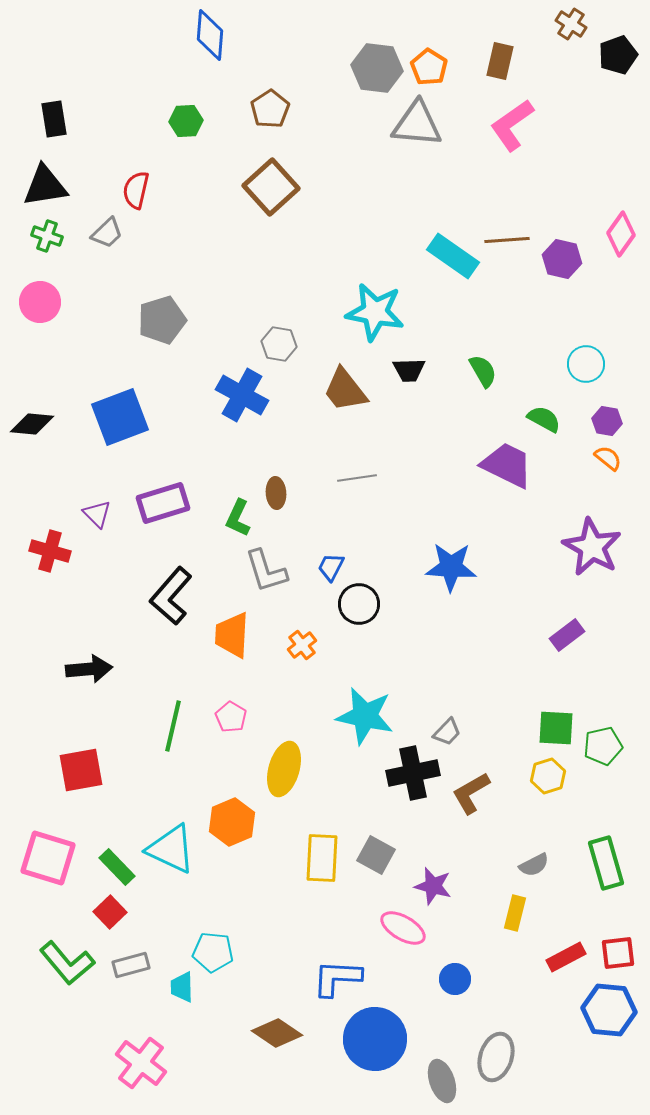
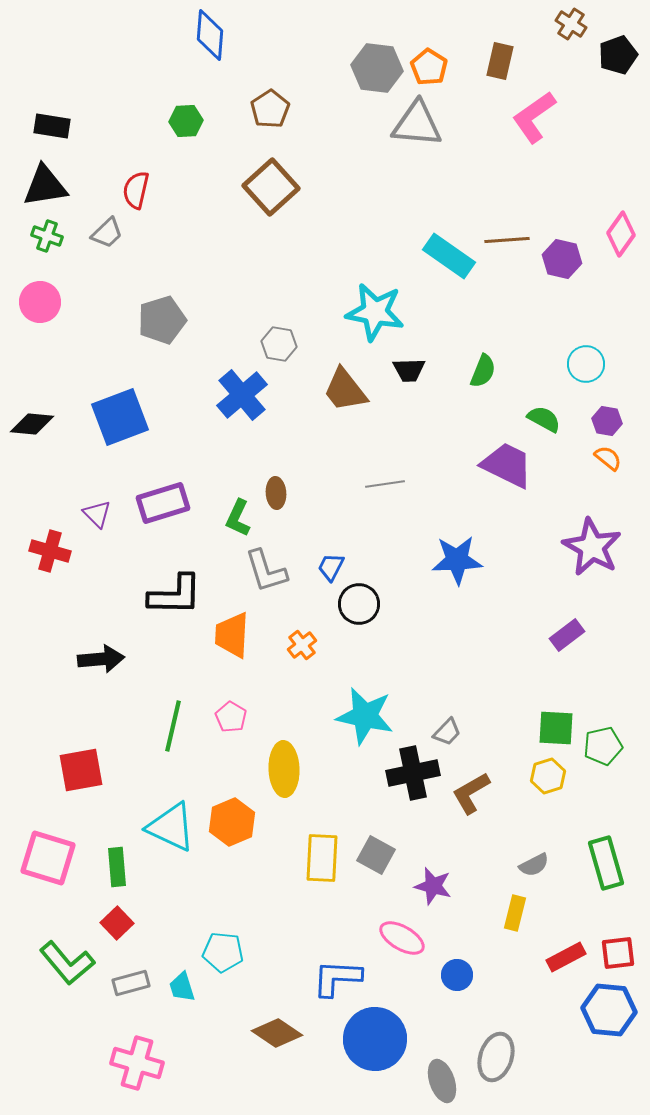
black rectangle at (54, 119): moved 2 px left, 7 px down; rotated 72 degrees counterclockwise
pink L-shape at (512, 125): moved 22 px right, 8 px up
cyan rectangle at (453, 256): moved 4 px left
green semicircle at (483, 371): rotated 52 degrees clockwise
blue cross at (242, 395): rotated 21 degrees clockwise
gray line at (357, 478): moved 28 px right, 6 px down
blue star at (451, 567): moved 6 px right, 7 px up; rotated 6 degrees counterclockwise
black L-shape at (171, 596): moved 4 px right, 1 px up; rotated 130 degrees counterclockwise
black arrow at (89, 669): moved 12 px right, 10 px up
yellow ellipse at (284, 769): rotated 18 degrees counterclockwise
cyan triangle at (171, 849): moved 22 px up
green rectangle at (117, 867): rotated 39 degrees clockwise
red square at (110, 912): moved 7 px right, 11 px down
pink ellipse at (403, 928): moved 1 px left, 10 px down
cyan pentagon at (213, 952): moved 10 px right
gray rectangle at (131, 965): moved 18 px down
blue circle at (455, 979): moved 2 px right, 4 px up
cyan trapezoid at (182, 987): rotated 16 degrees counterclockwise
pink cross at (141, 1063): moved 4 px left; rotated 21 degrees counterclockwise
